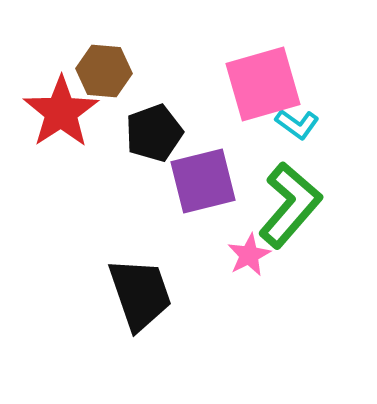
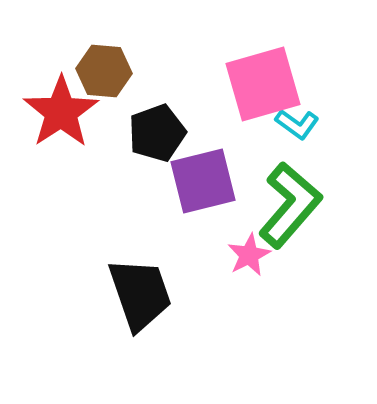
black pentagon: moved 3 px right
